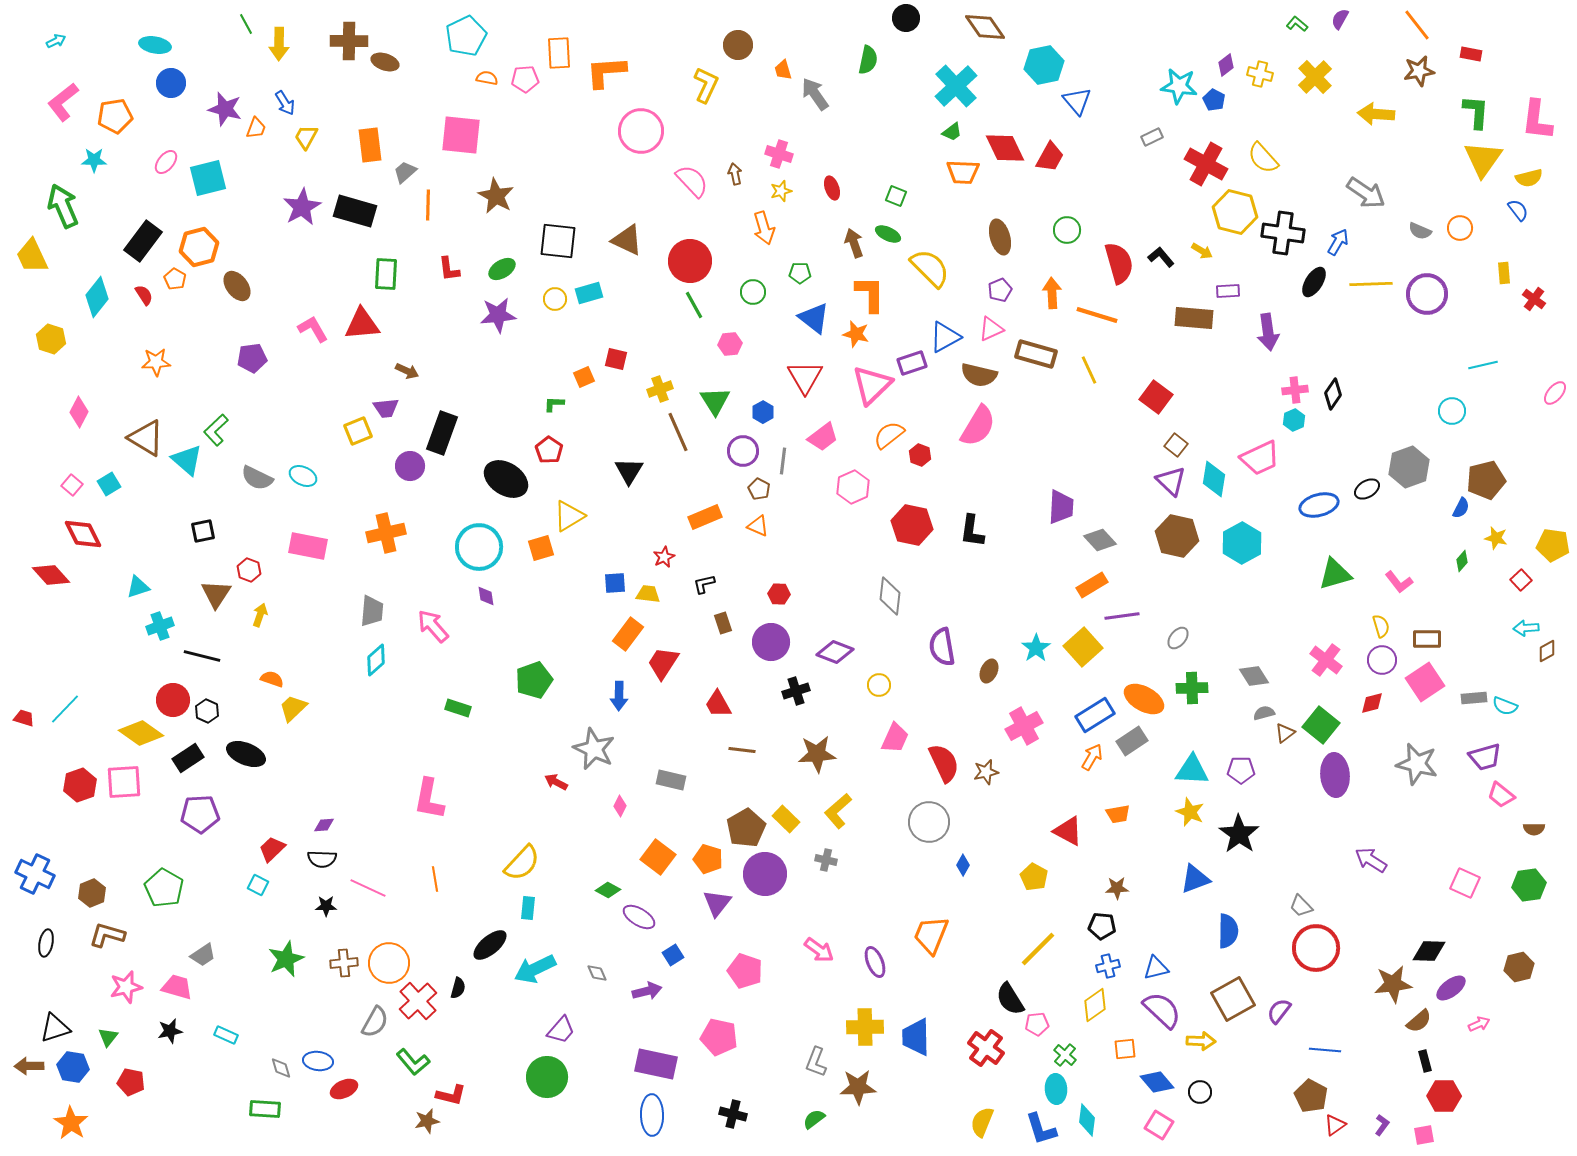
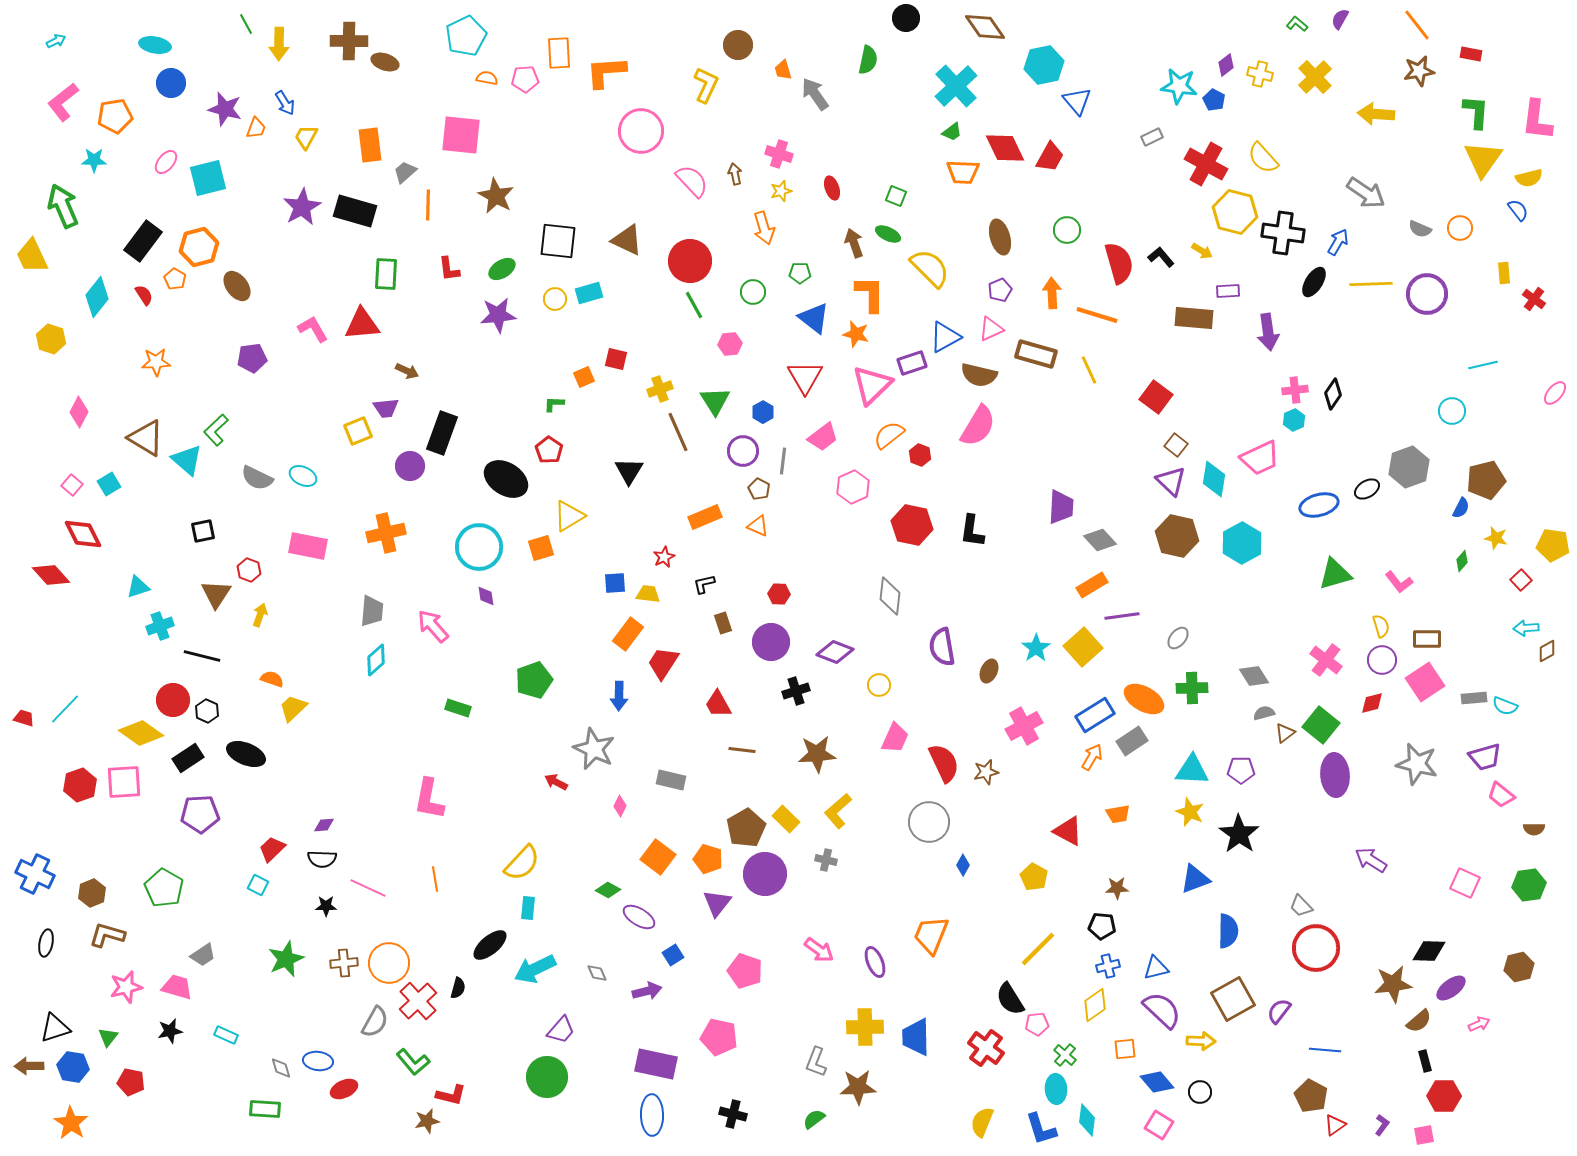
gray semicircle at (1420, 231): moved 2 px up
